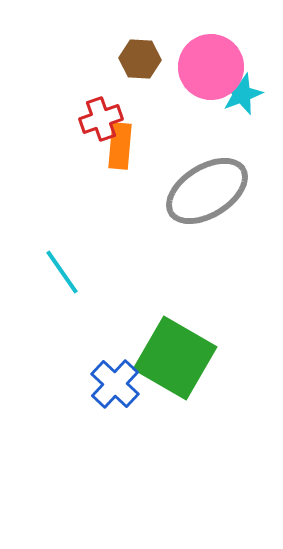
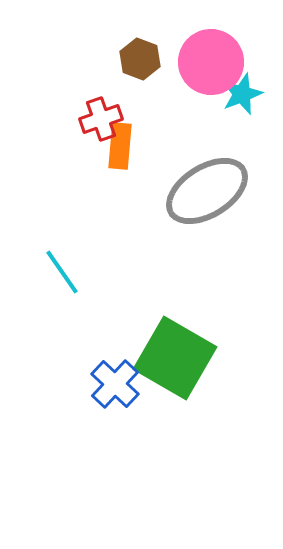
brown hexagon: rotated 18 degrees clockwise
pink circle: moved 5 px up
